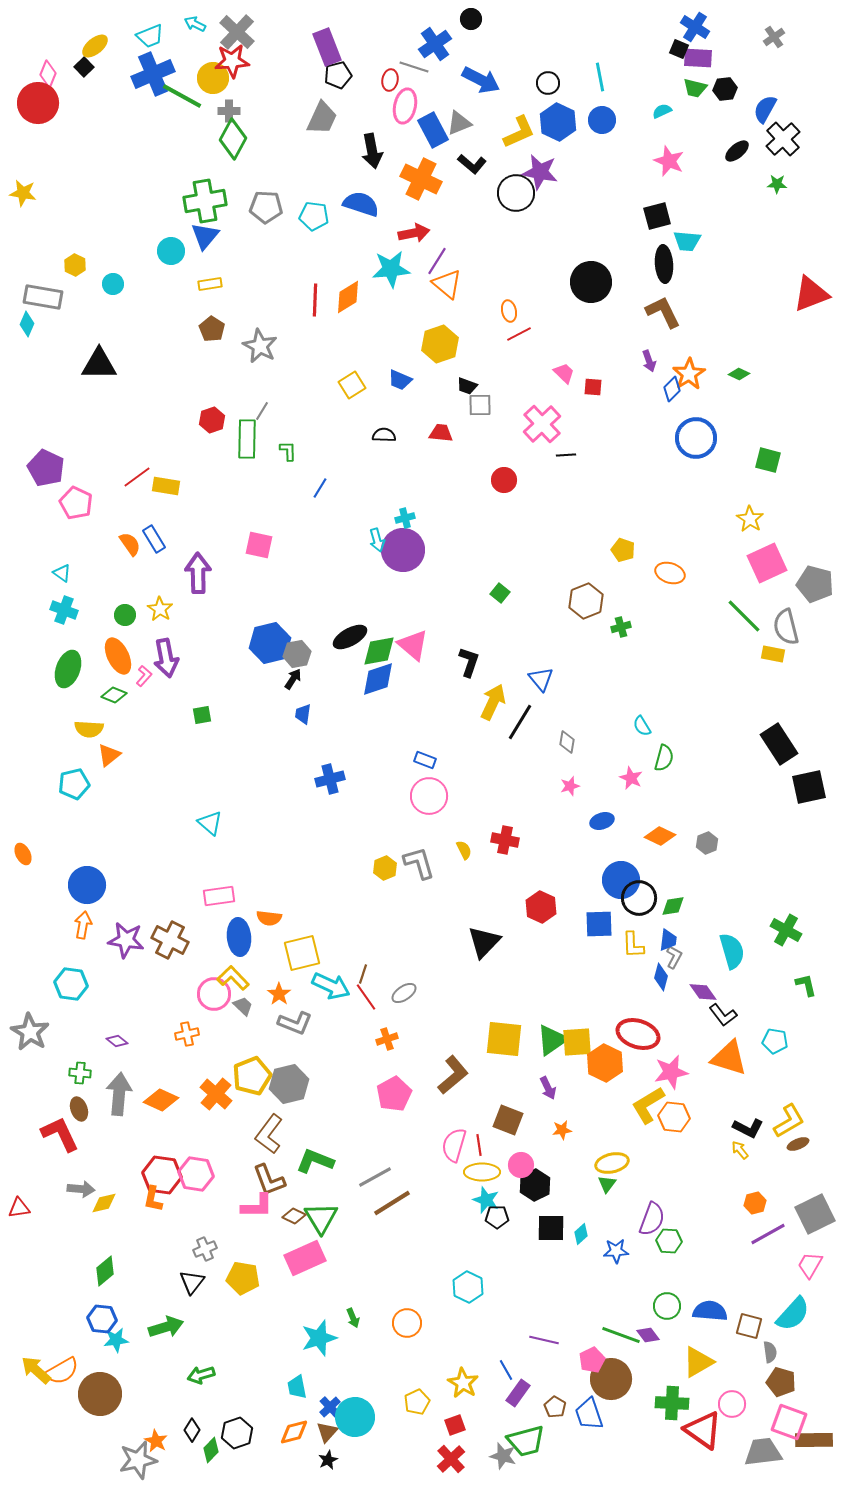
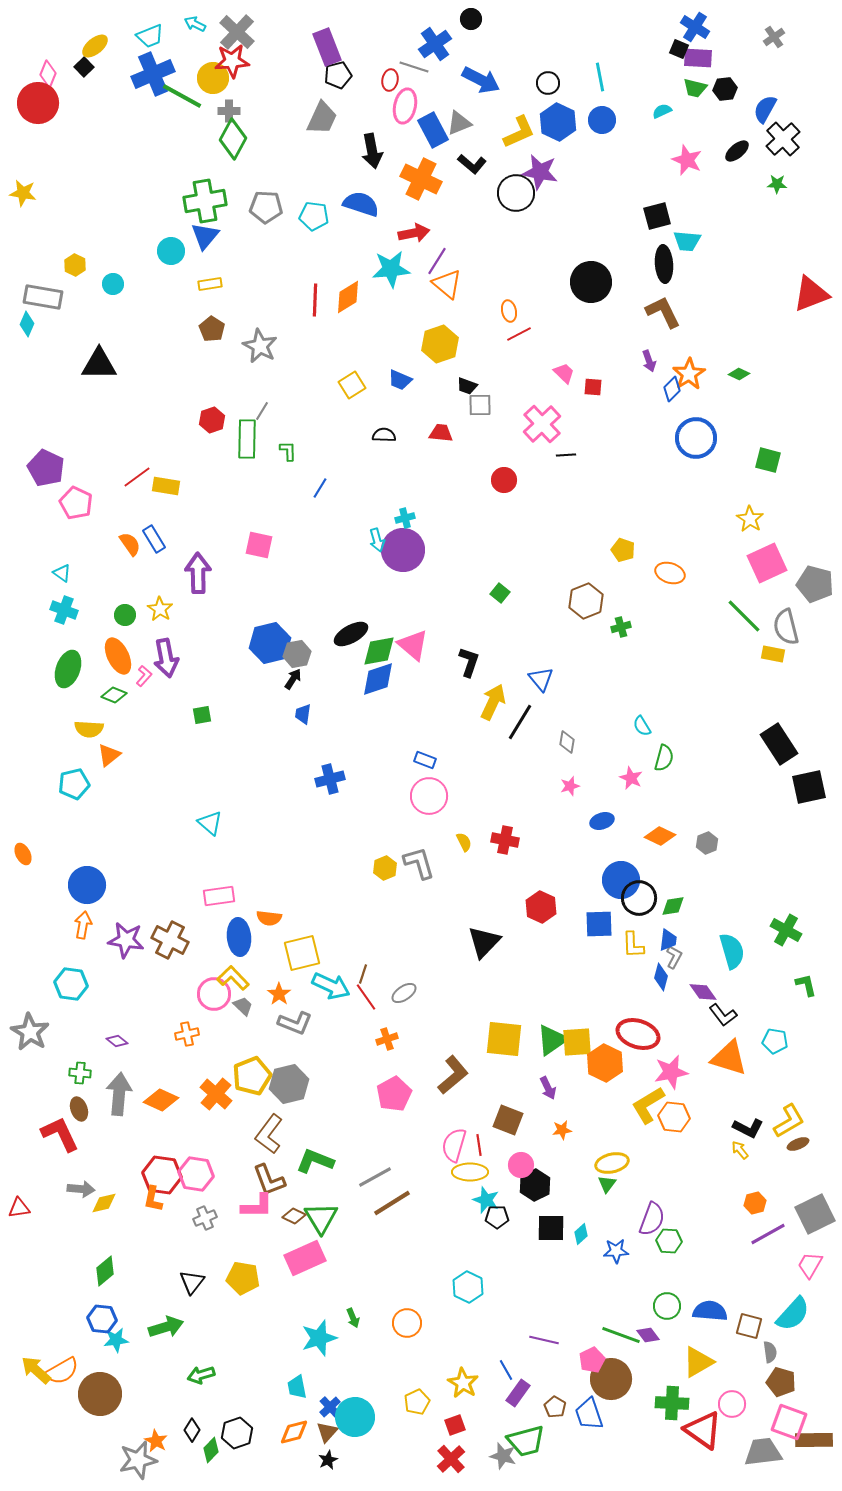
pink star at (669, 161): moved 18 px right, 1 px up
black ellipse at (350, 637): moved 1 px right, 3 px up
yellow semicircle at (464, 850): moved 8 px up
yellow ellipse at (482, 1172): moved 12 px left
gray cross at (205, 1249): moved 31 px up
